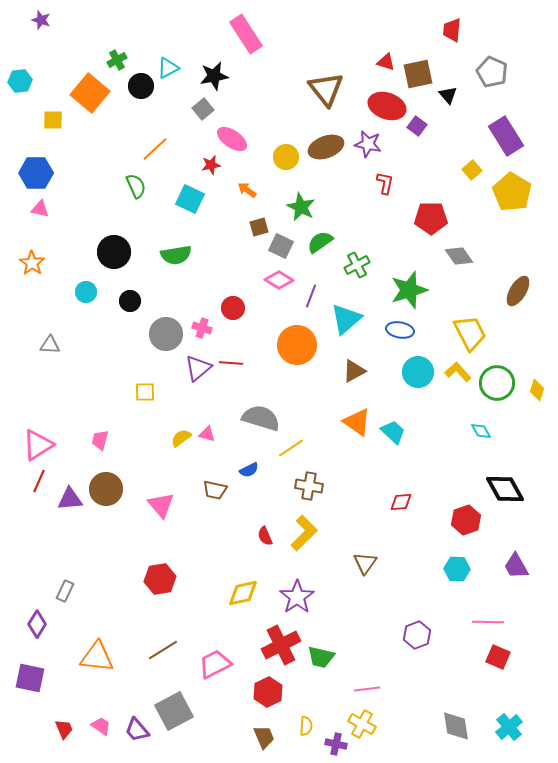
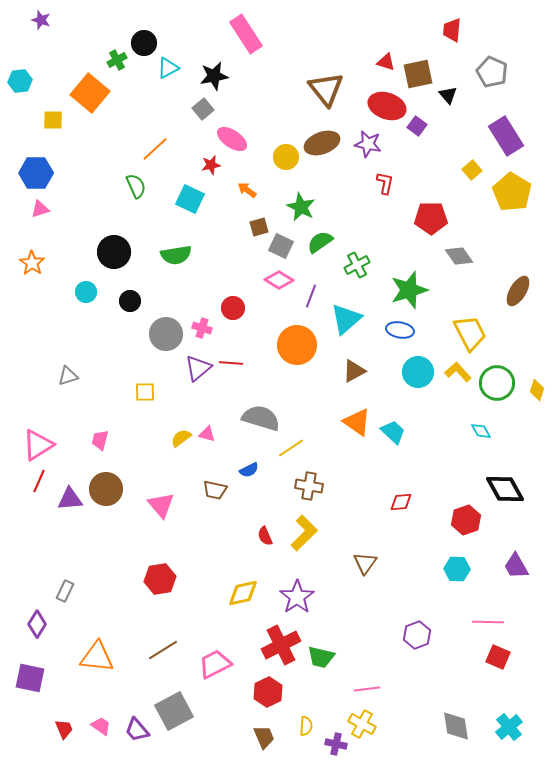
black circle at (141, 86): moved 3 px right, 43 px up
brown ellipse at (326, 147): moved 4 px left, 4 px up
pink triangle at (40, 209): rotated 30 degrees counterclockwise
gray triangle at (50, 345): moved 18 px right, 31 px down; rotated 20 degrees counterclockwise
